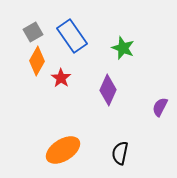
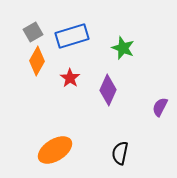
blue rectangle: rotated 72 degrees counterclockwise
red star: moved 9 px right
orange ellipse: moved 8 px left
